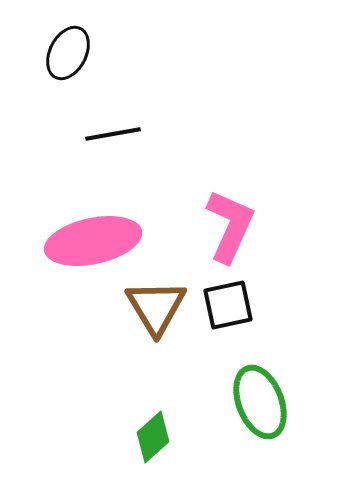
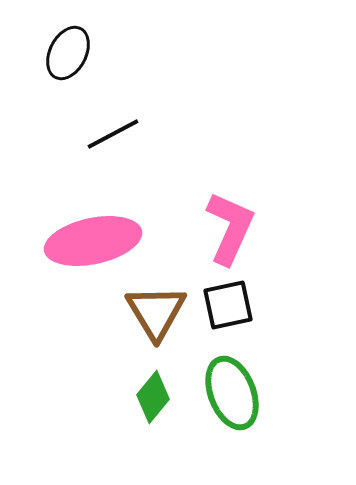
black line: rotated 18 degrees counterclockwise
pink L-shape: moved 2 px down
brown triangle: moved 5 px down
green ellipse: moved 28 px left, 9 px up
green diamond: moved 40 px up; rotated 9 degrees counterclockwise
